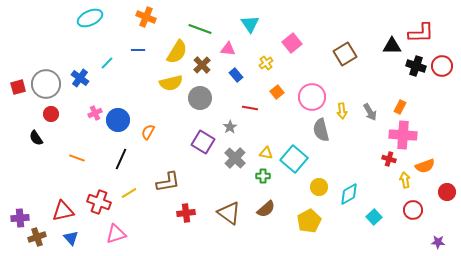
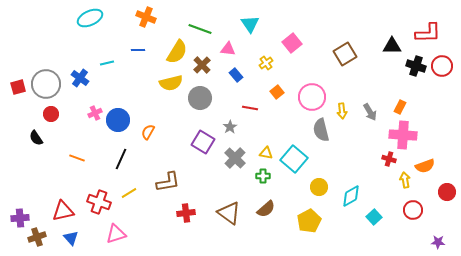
red L-shape at (421, 33): moved 7 px right
cyan line at (107, 63): rotated 32 degrees clockwise
cyan diamond at (349, 194): moved 2 px right, 2 px down
